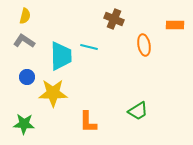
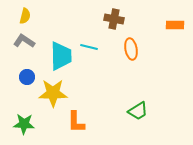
brown cross: rotated 12 degrees counterclockwise
orange ellipse: moved 13 px left, 4 px down
orange L-shape: moved 12 px left
